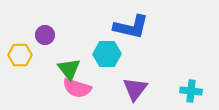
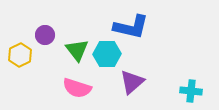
yellow hexagon: rotated 25 degrees counterclockwise
green triangle: moved 8 px right, 19 px up
purple triangle: moved 3 px left, 7 px up; rotated 12 degrees clockwise
